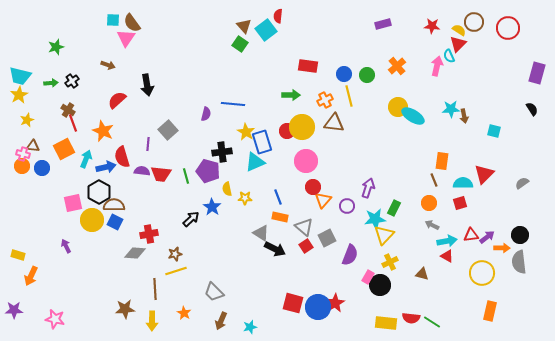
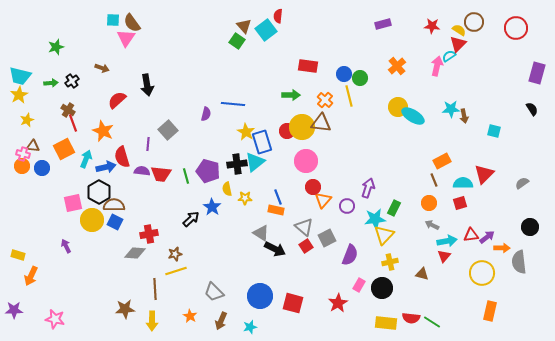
red circle at (508, 28): moved 8 px right
green square at (240, 44): moved 3 px left, 3 px up
cyan semicircle at (449, 56): rotated 80 degrees clockwise
brown arrow at (108, 65): moved 6 px left, 3 px down
green circle at (367, 75): moved 7 px left, 3 px down
orange cross at (325, 100): rotated 21 degrees counterclockwise
brown triangle at (334, 123): moved 13 px left
black cross at (222, 152): moved 15 px right, 12 px down
orange rectangle at (442, 161): rotated 54 degrees clockwise
cyan triangle at (255, 162): rotated 15 degrees counterclockwise
orange rectangle at (280, 217): moved 4 px left, 7 px up
black circle at (520, 235): moved 10 px right, 8 px up
red triangle at (447, 256): moved 3 px left; rotated 40 degrees clockwise
yellow cross at (390, 262): rotated 14 degrees clockwise
pink rectangle at (368, 277): moved 9 px left, 8 px down
black circle at (380, 285): moved 2 px right, 3 px down
red star at (335, 303): moved 3 px right
blue circle at (318, 307): moved 58 px left, 11 px up
orange star at (184, 313): moved 6 px right, 3 px down
